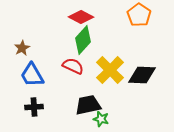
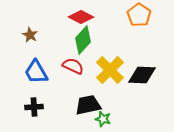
brown star: moved 8 px right, 13 px up; rotated 14 degrees counterclockwise
blue trapezoid: moved 4 px right, 3 px up
green star: moved 2 px right
